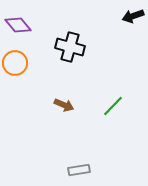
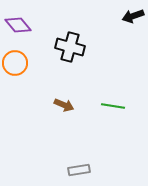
green line: rotated 55 degrees clockwise
